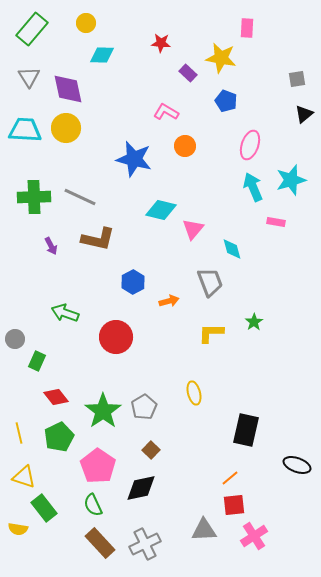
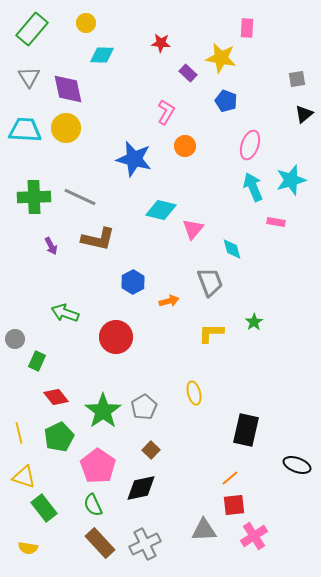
pink L-shape at (166, 112): rotated 90 degrees clockwise
yellow semicircle at (18, 529): moved 10 px right, 19 px down
